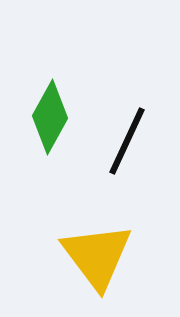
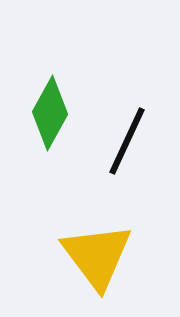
green diamond: moved 4 px up
